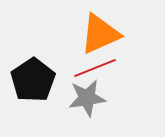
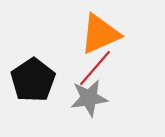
red line: rotated 27 degrees counterclockwise
gray star: moved 2 px right
